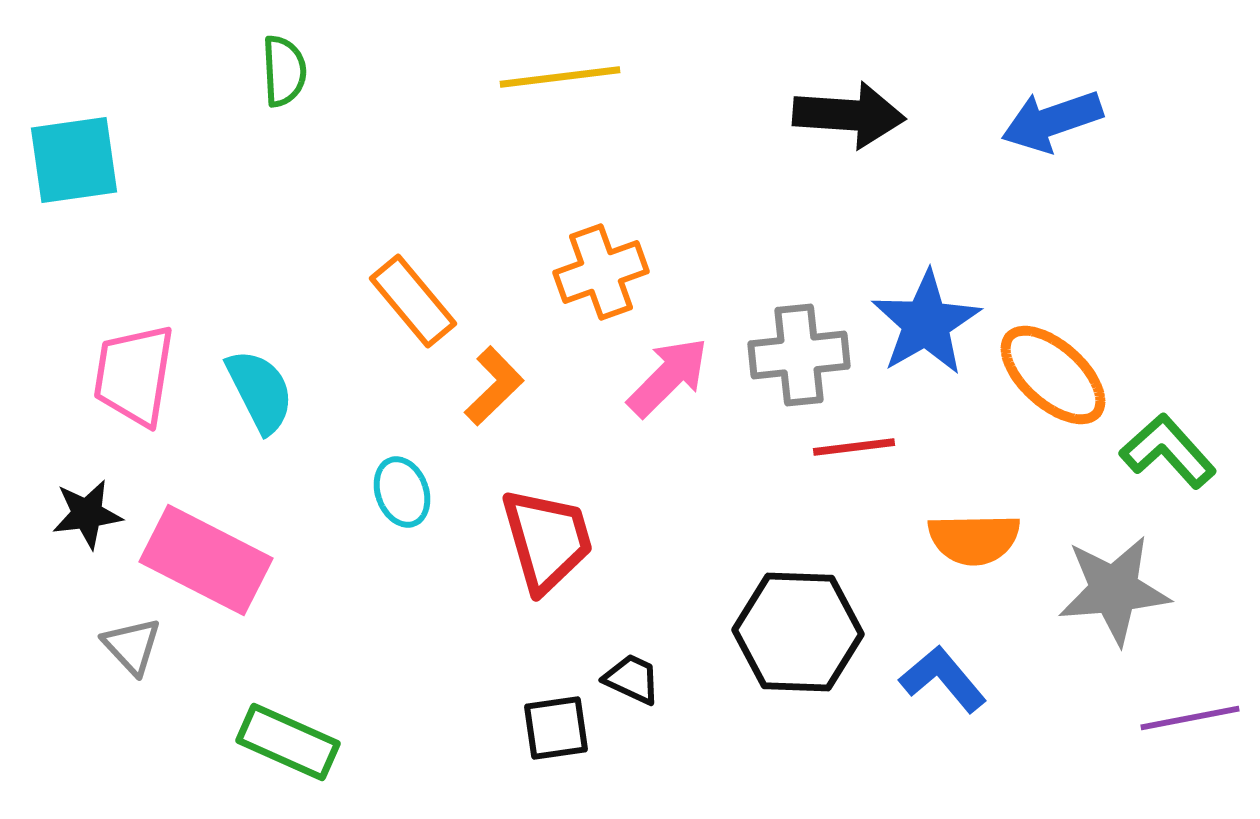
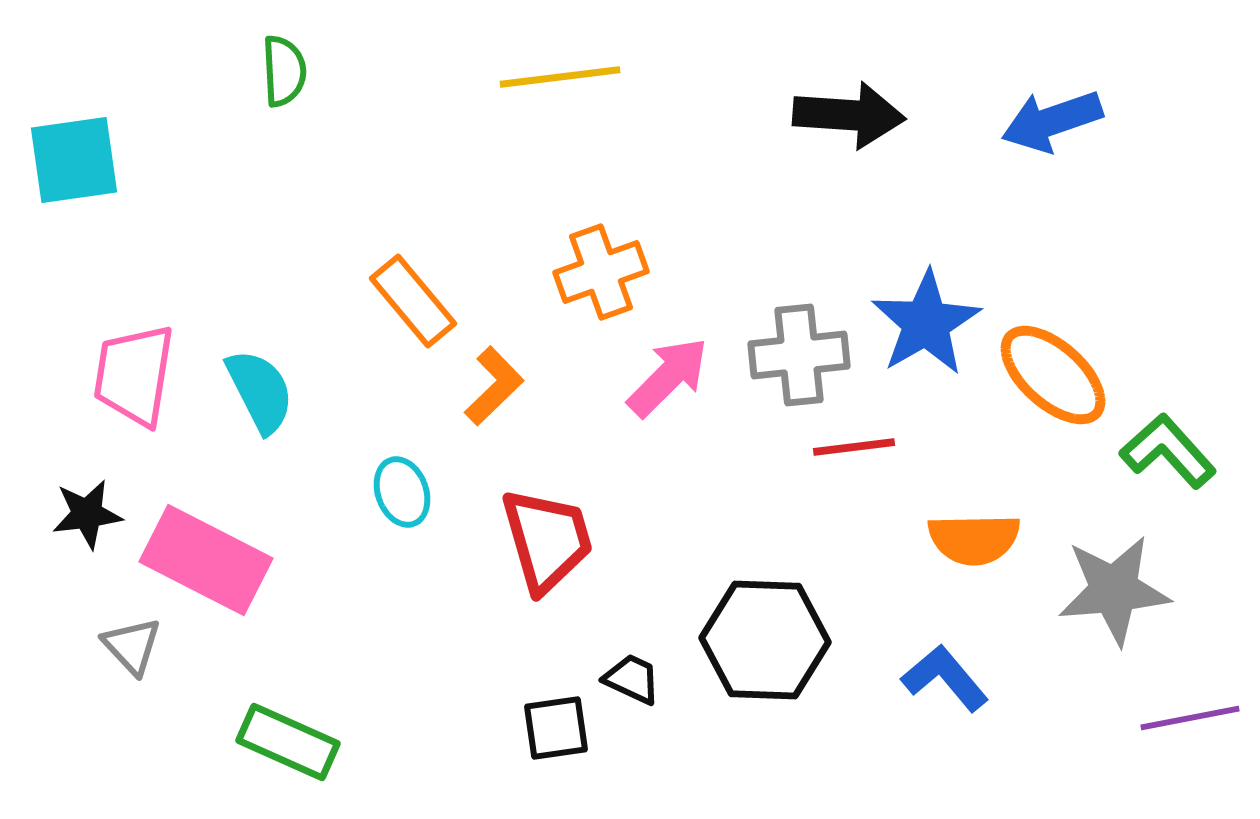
black hexagon: moved 33 px left, 8 px down
blue L-shape: moved 2 px right, 1 px up
